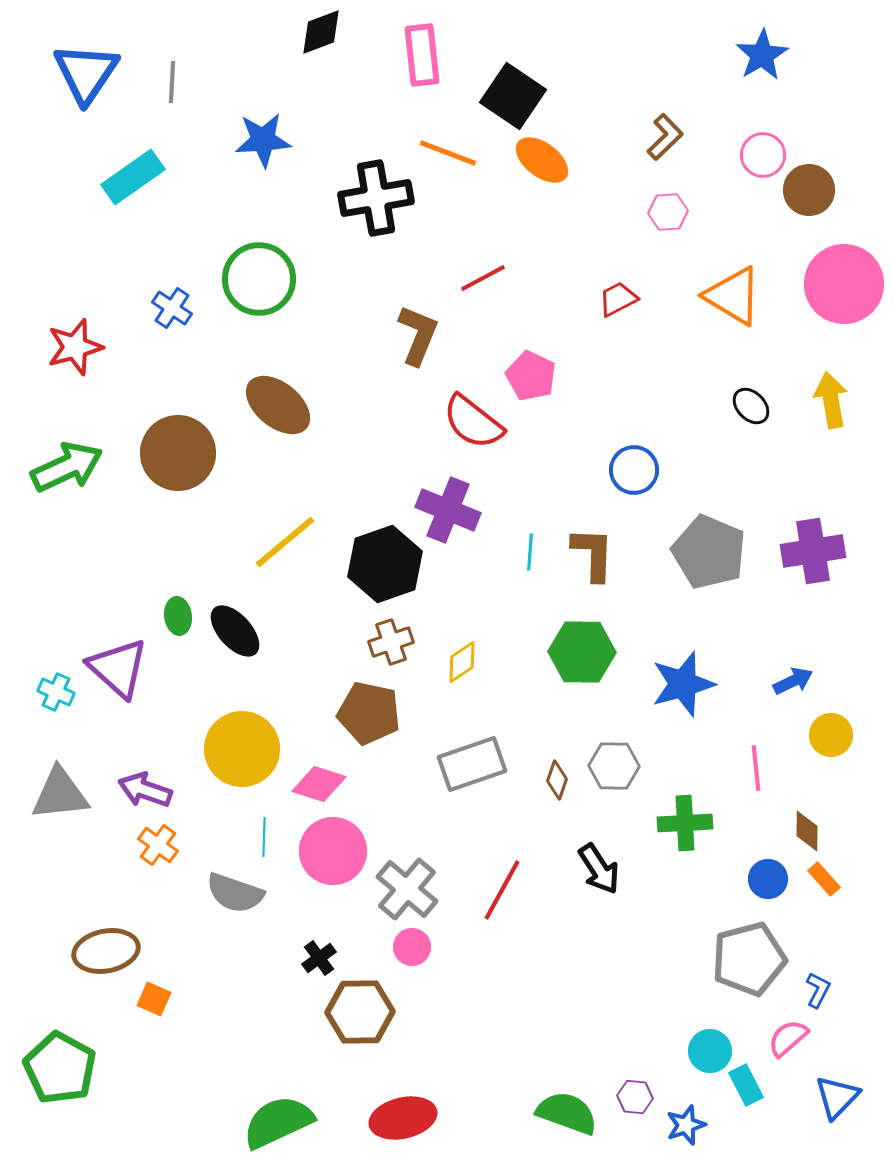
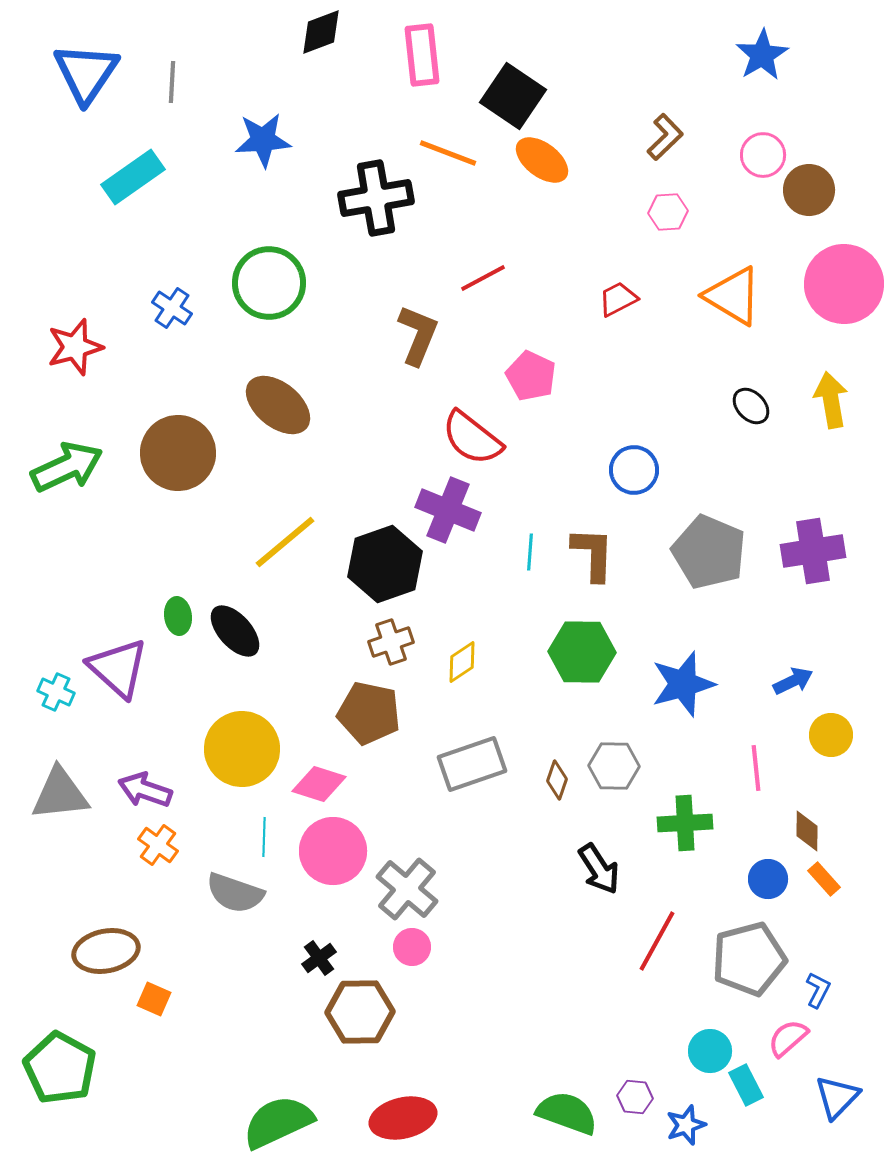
green circle at (259, 279): moved 10 px right, 4 px down
red semicircle at (473, 422): moved 1 px left, 16 px down
red line at (502, 890): moved 155 px right, 51 px down
